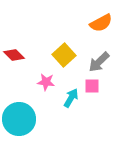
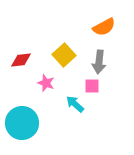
orange semicircle: moved 3 px right, 4 px down
red diamond: moved 7 px right, 5 px down; rotated 50 degrees counterclockwise
gray arrow: rotated 40 degrees counterclockwise
pink star: moved 1 px down; rotated 12 degrees clockwise
cyan arrow: moved 4 px right, 6 px down; rotated 78 degrees counterclockwise
cyan circle: moved 3 px right, 4 px down
